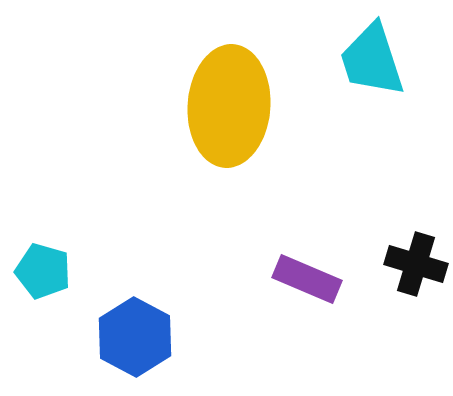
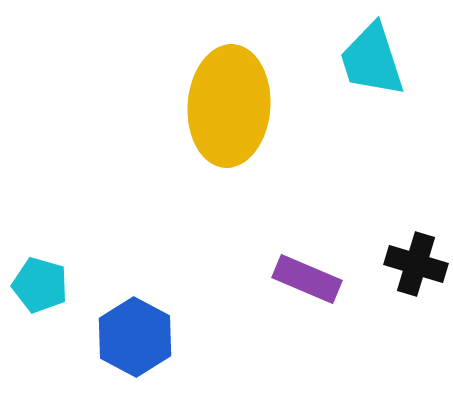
cyan pentagon: moved 3 px left, 14 px down
